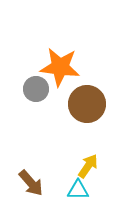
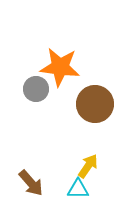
brown circle: moved 8 px right
cyan triangle: moved 1 px up
